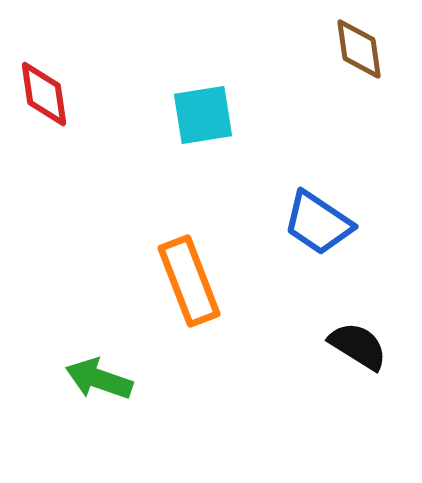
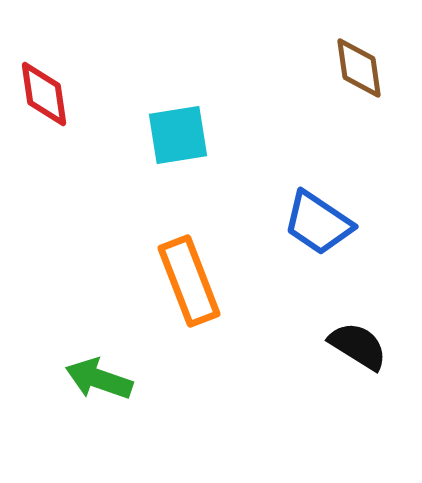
brown diamond: moved 19 px down
cyan square: moved 25 px left, 20 px down
